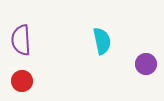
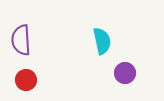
purple circle: moved 21 px left, 9 px down
red circle: moved 4 px right, 1 px up
